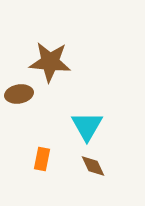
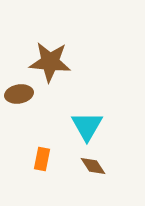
brown diamond: rotated 8 degrees counterclockwise
